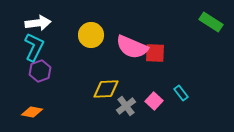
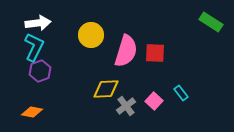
pink semicircle: moved 6 px left, 4 px down; rotated 96 degrees counterclockwise
